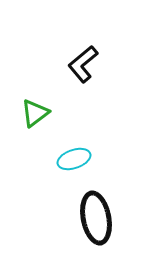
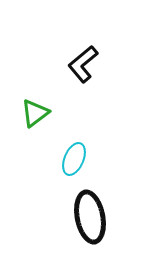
cyan ellipse: rotated 48 degrees counterclockwise
black ellipse: moved 6 px left, 1 px up
